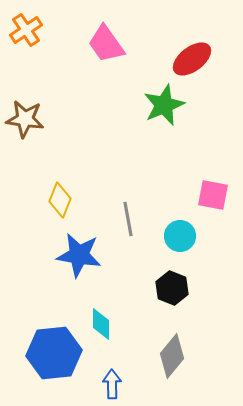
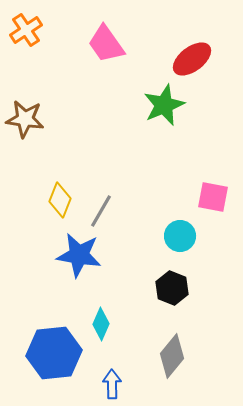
pink square: moved 2 px down
gray line: moved 27 px left, 8 px up; rotated 40 degrees clockwise
cyan diamond: rotated 24 degrees clockwise
